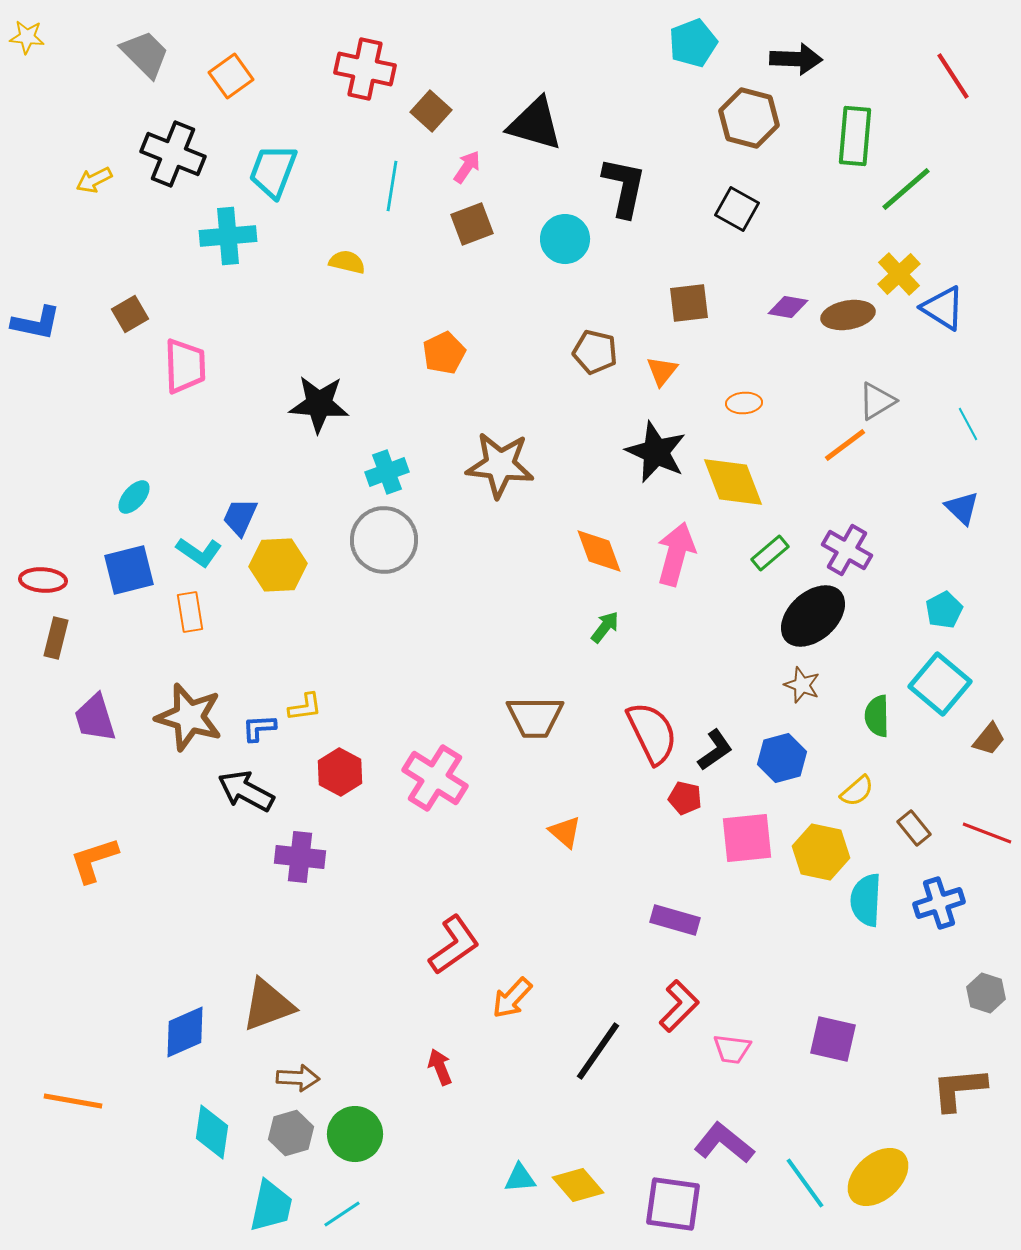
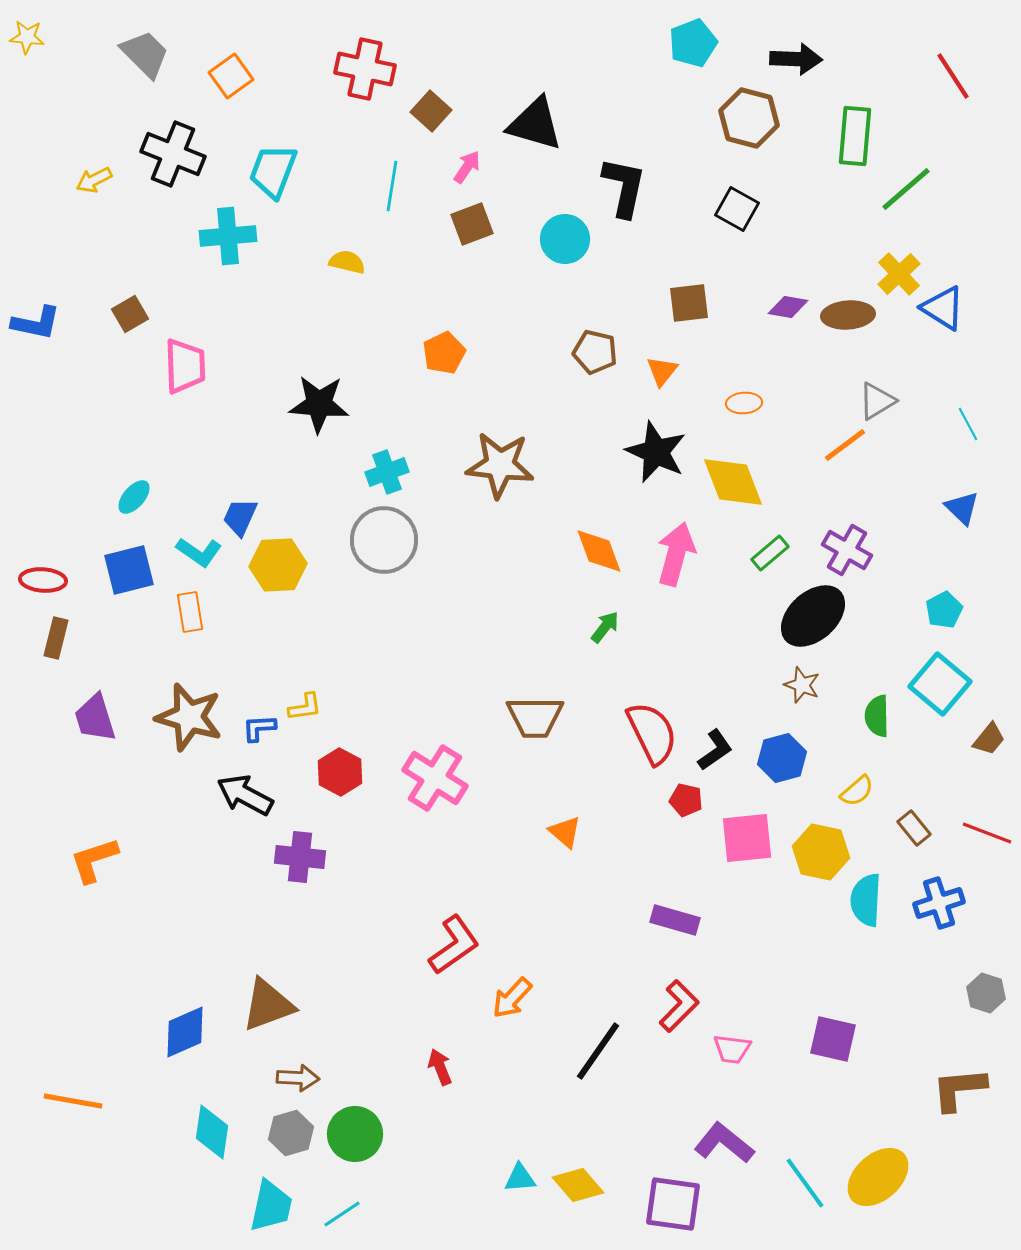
brown ellipse at (848, 315): rotated 6 degrees clockwise
black arrow at (246, 791): moved 1 px left, 4 px down
red pentagon at (685, 798): moved 1 px right, 2 px down
